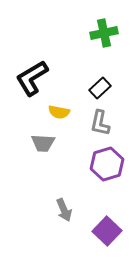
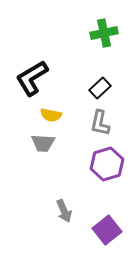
yellow semicircle: moved 8 px left, 3 px down
gray arrow: moved 1 px down
purple square: moved 1 px up; rotated 8 degrees clockwise
